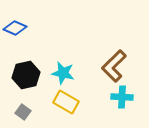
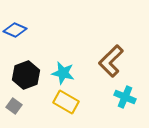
blue diamond: moved 2 px down
brown L-shape: moved 3 px left, 5 px up
black hexagon: rotated 8 degrees counterclockwise
cyan cross: moved 3 px right; rotated 20 degrees clockwise
gray square: moved 9 px left, 6 px up
